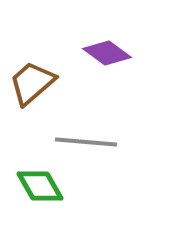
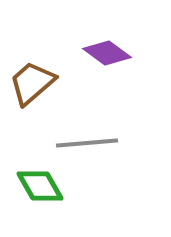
gray line: moved 1 px right, 1 px down; rotated 10 degrees counterclockwise
